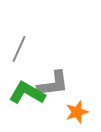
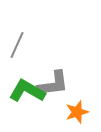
gray line: moved 2 px left, 4 px up
green L-shape: moved 2 px up
